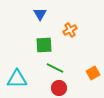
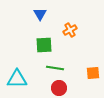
green line: rotated 18 degrees counterclockwise
orange square: rotated 24 degrees clockwise
